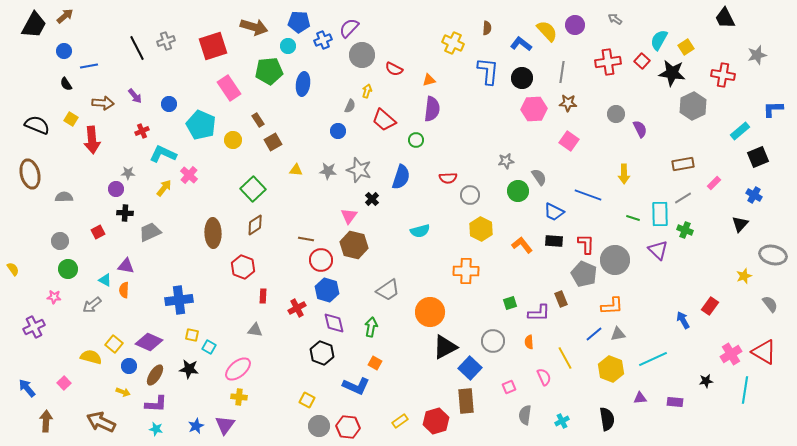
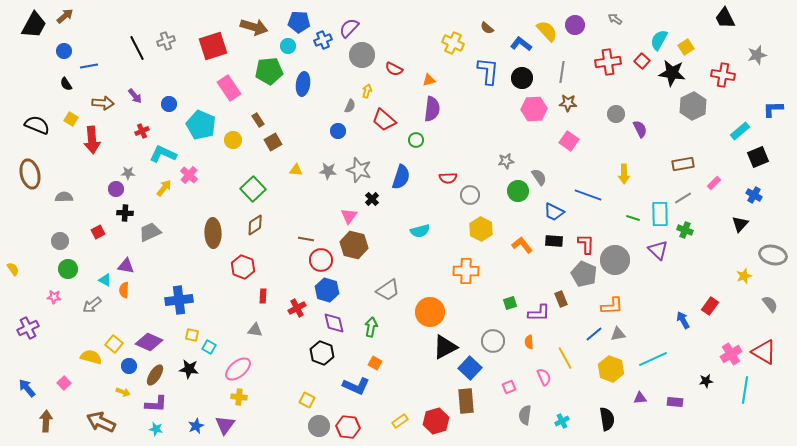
brown semicircle at (487, 28): rotated 128 degrees clockwise
purple cross at (34, 327): moved 6 px left, 1 px down
